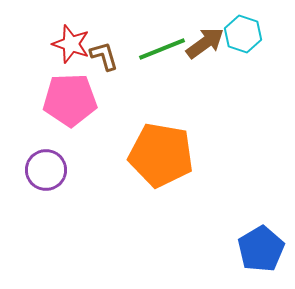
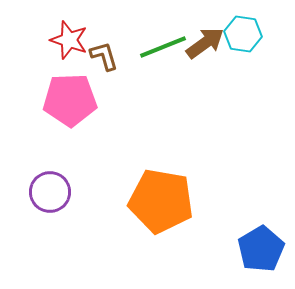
cyan hexagon: rotated 9 degrees counterclockwise
red star: moved 2 px left, 4 px up
green line: moved 1 px right, 2 px up
orange pentagon: moved 46 px down
purple circle: moved 4 px right, 22 px down
